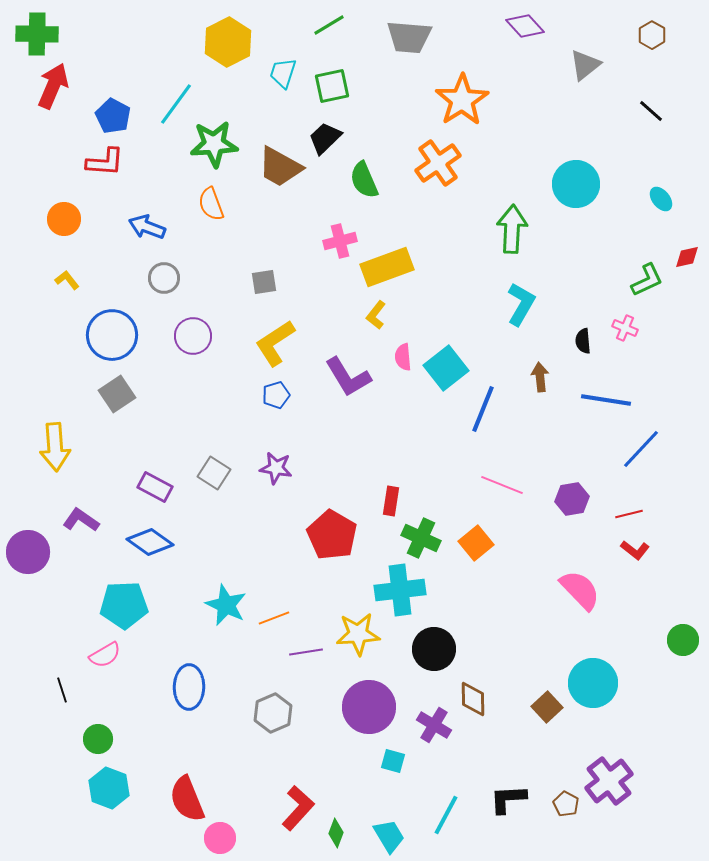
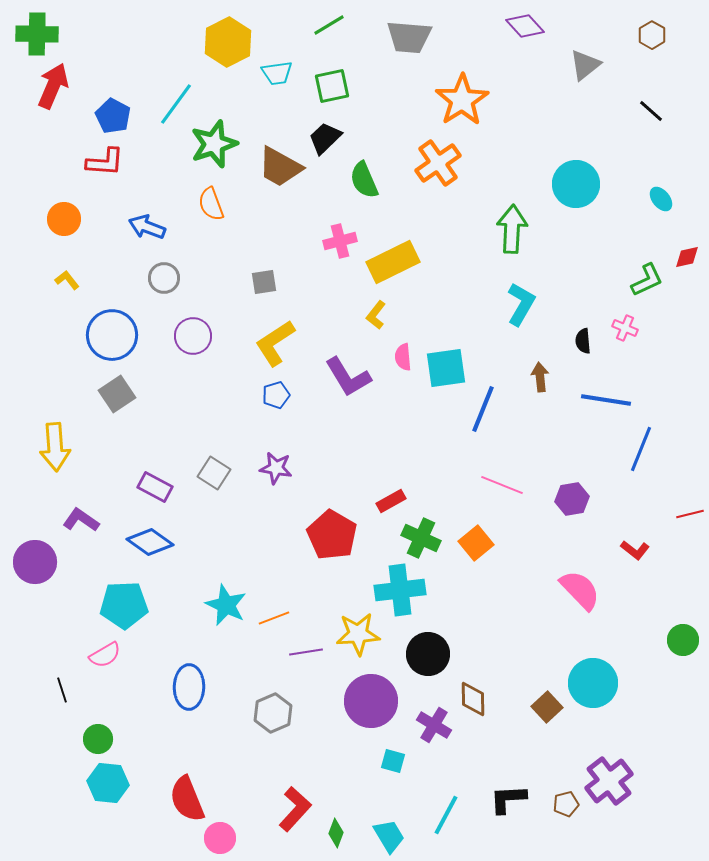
cyan trapezoid at (283, 73): moved 6 px left; rotated 116 degrees counterclockwise
green star at (214, 144): rotated 15 degrees counterclockwise
yellow rectangle at (387, 267): moved 6 px right, 5 px up; rotated 6 degrees counterclockwise
cyan square at (446, 368): rotated 30 degrees clockwise
blue line at (641, 449): rotated 21 degrees counterclockwise
red rectangle at (391, 501): rotated 52 degrees clockwise
red line at (629, 514): moved 61 px right
purple circle at (28, 552): moved 7 px right, 10 px down
black circle at (434, 649): moved 6 px left, 5 px down
purple circle at (369, 707): moved 2 px right, 6 px up
cyan hexagon at (109, 788): moved 1 px left, 5 px up; rotated 15 degrees counterclockwise
brown pentagon at (566, 804): rotated 30 degrees clockwise
red L-shape at (298, 808): moved 3 px left, 1 px down
